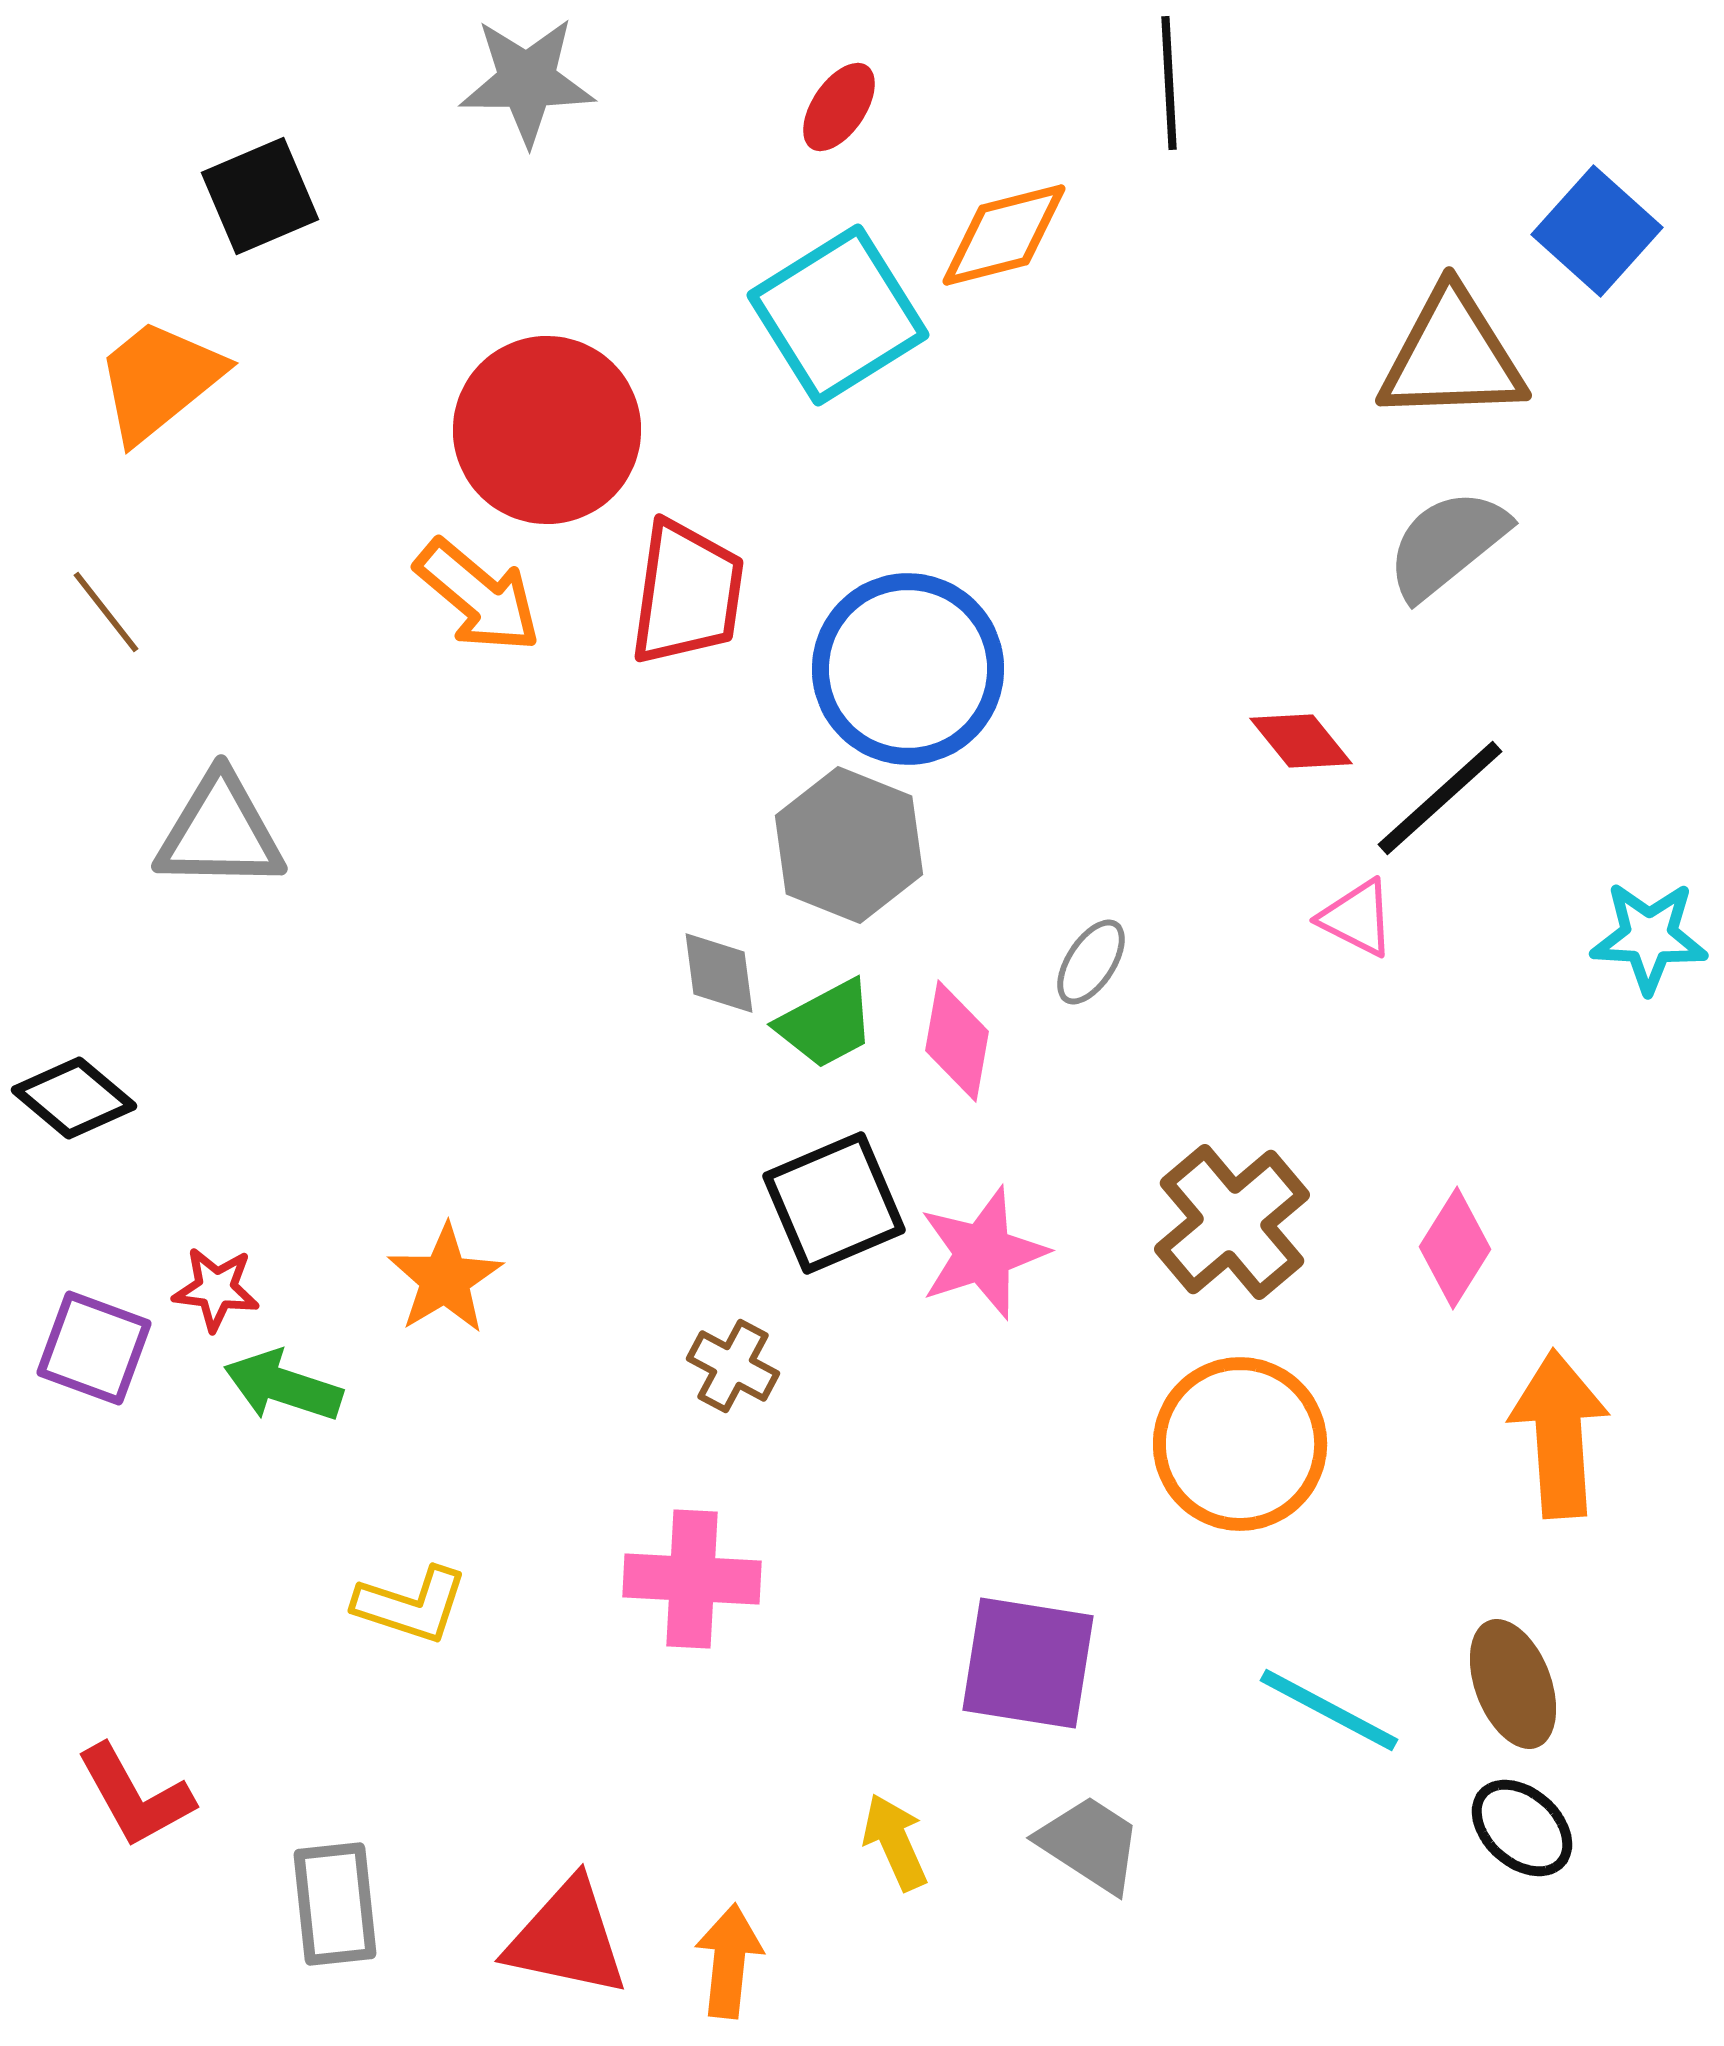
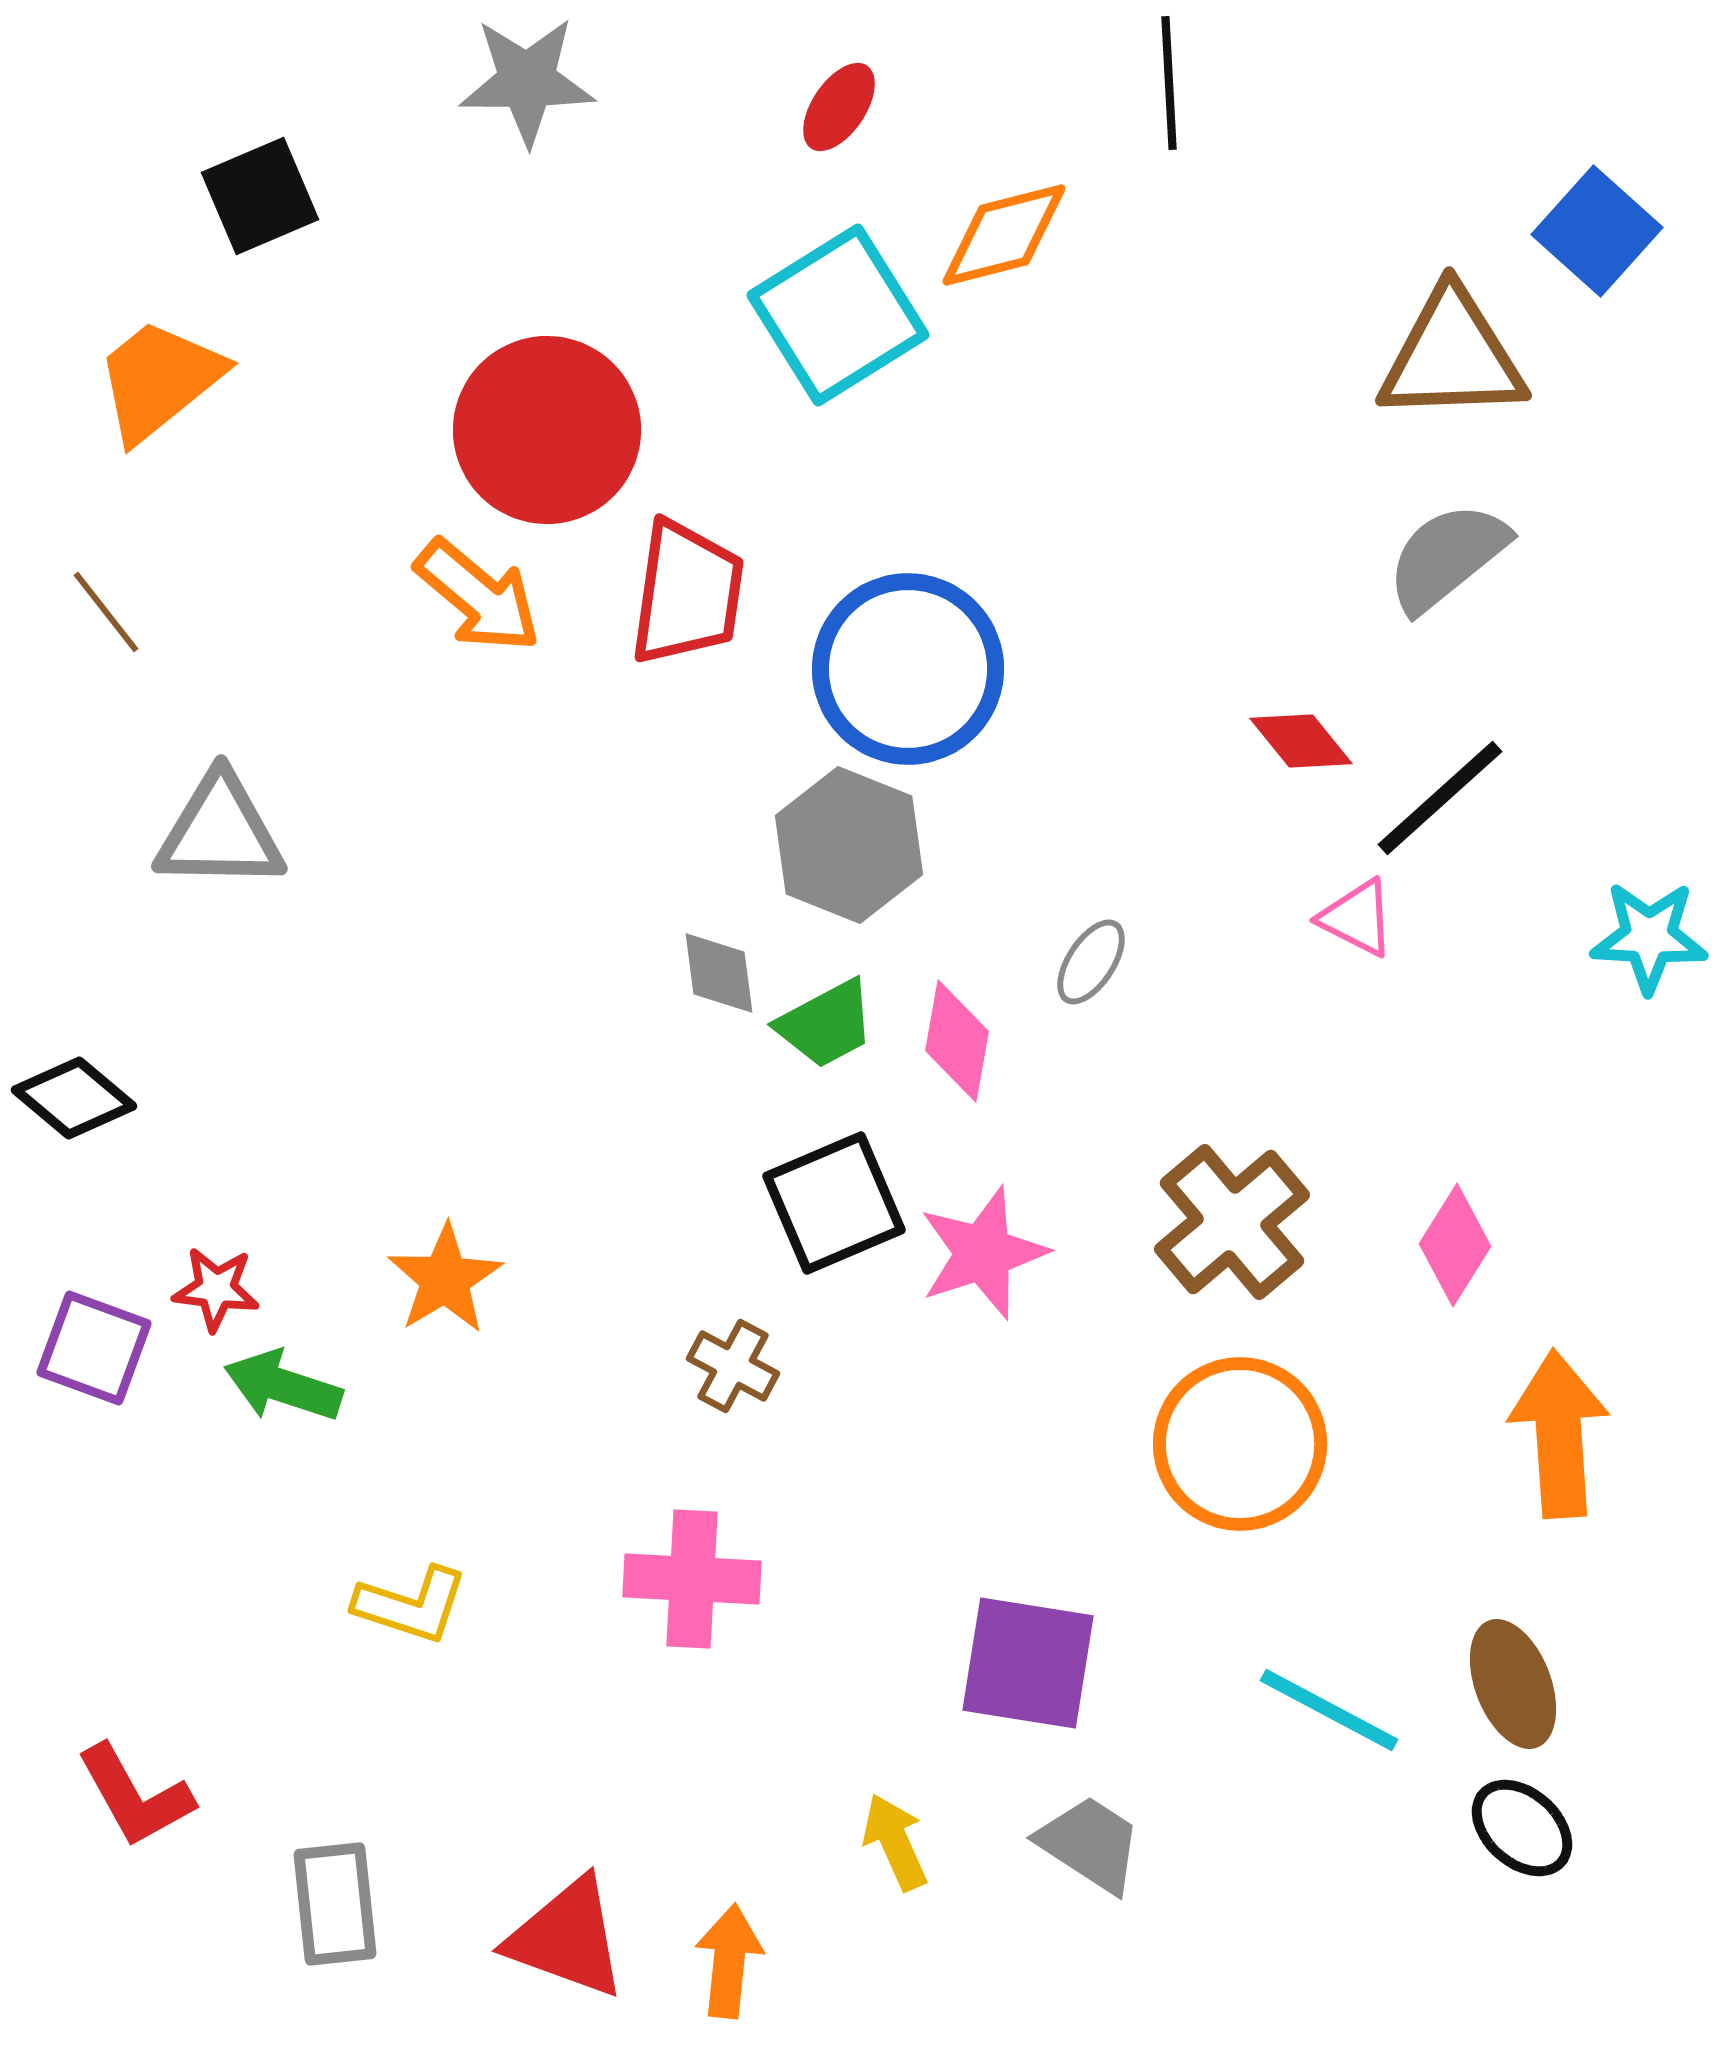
gray semicircle at (1447, 544): moved 13 px down
pink diamond at (1455, 1248): moved 3 px up
red triangle at (567, 1938): rotated 8 degrees clockwise
